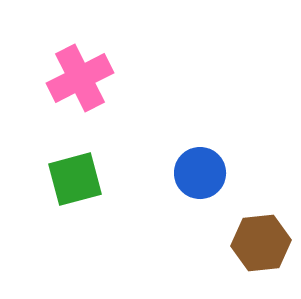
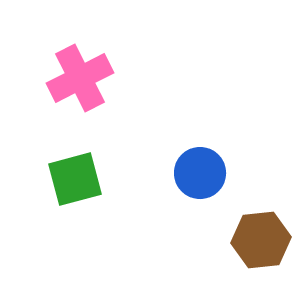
brown hexagon: moved 3 px up
